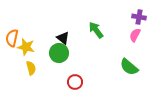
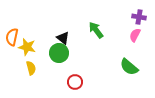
orange semicircle: moved 1 px up
yellow star: moved 1 px right
